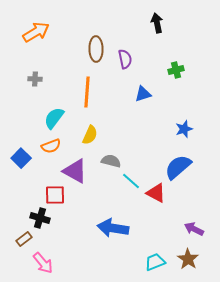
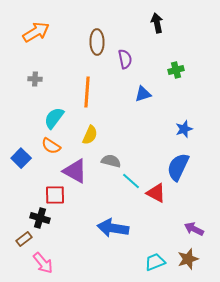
brown ellipse: moved 1 px right, 7 px up
orange semicircle: rotated 54 degrees clockwise
blue semicircle: rotated 24 degrees counterclockwise
brown star: rotated 20 degrees clockwise
